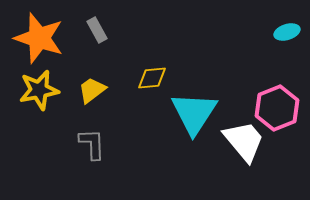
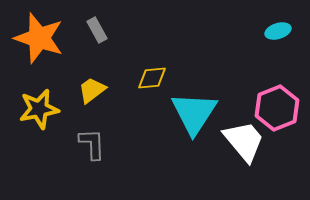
cyan ellipse: moved 9 px left, 1 px up
yellow star: moved 19 px down
